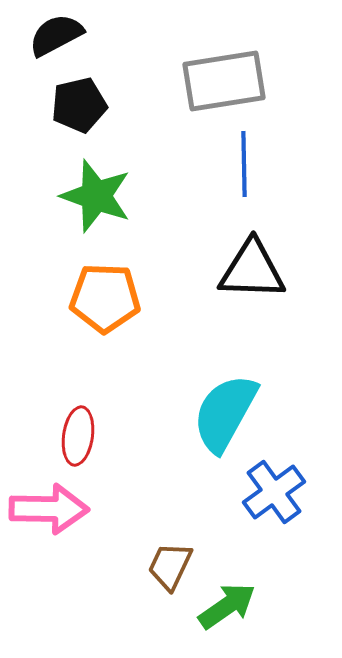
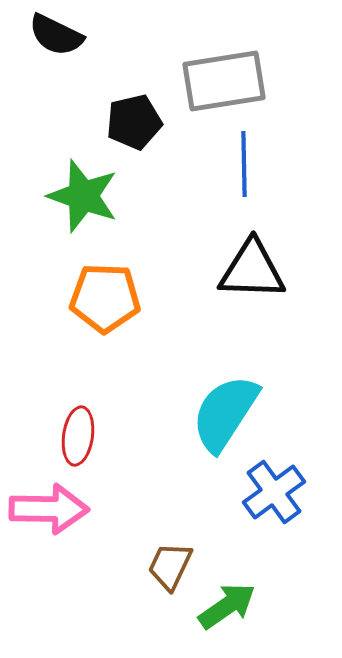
black semicircle: rotated 126 degrees counterclockwise
black pentagon: moved 55 px right, 17 px down
green star: moved 13 px left
cyan semicircle: rotated 4 degrees clockwise
